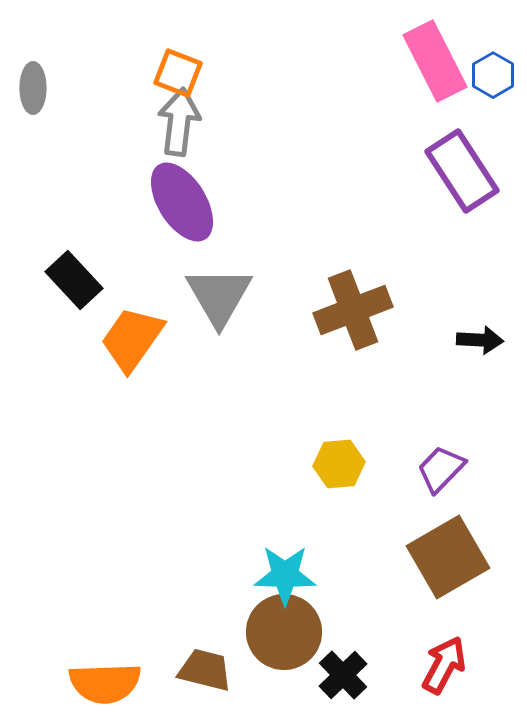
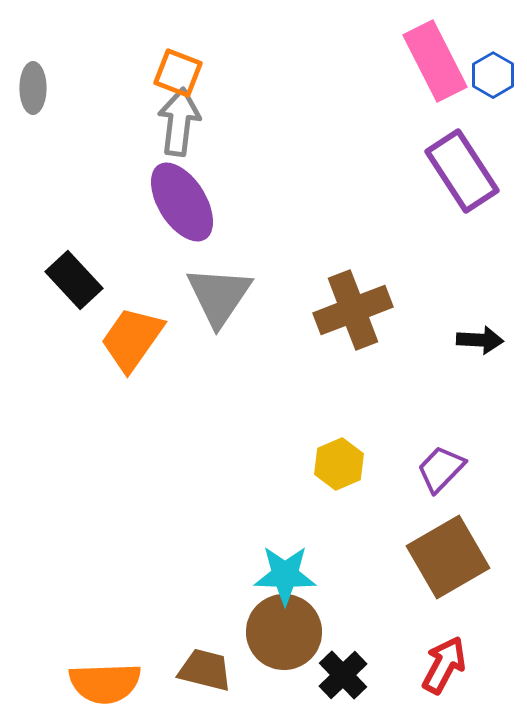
gray triangle: rotated 4 degrees clockwise
yellow hexagon: rotated 18 degrees counterclockwise
